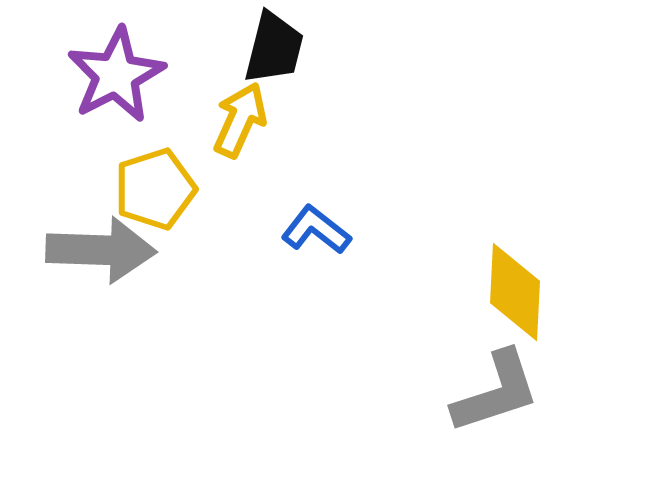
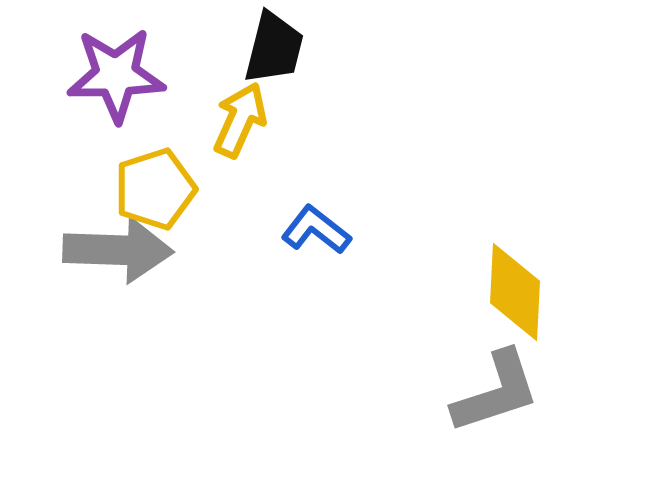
purple star: rotated 26 degrees clockwise
gray arrow: moved 17 px right
